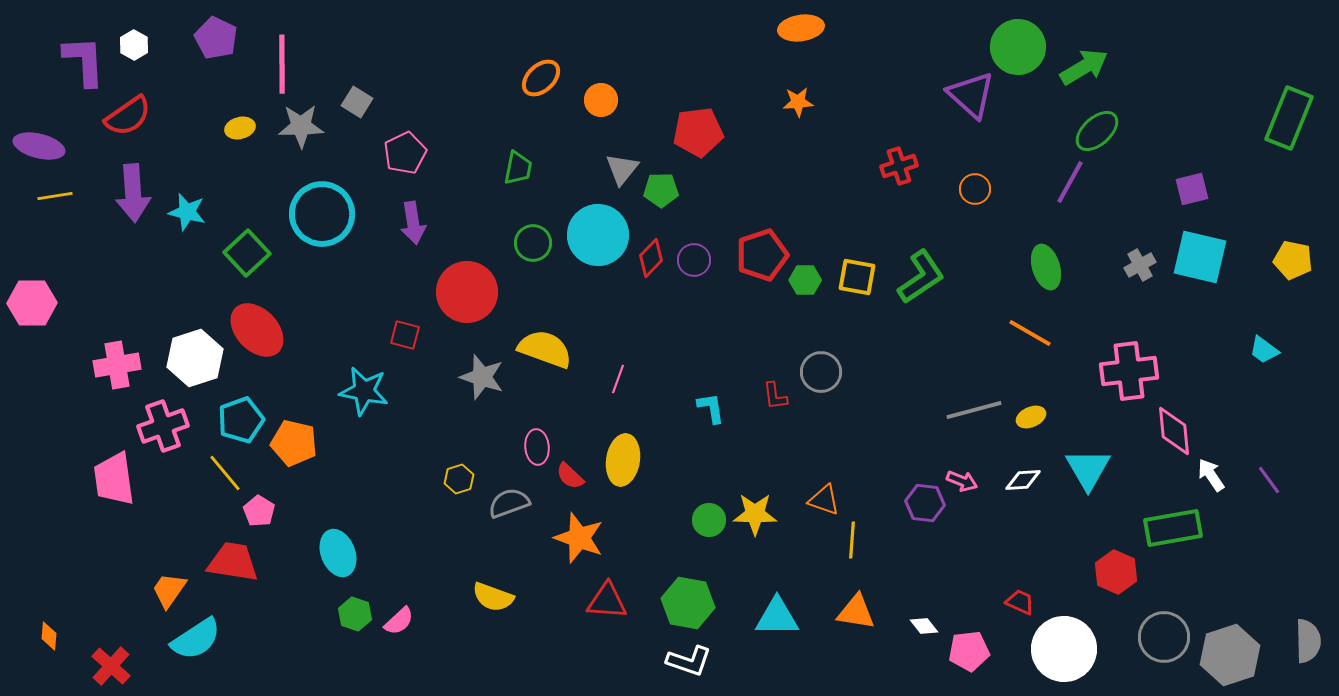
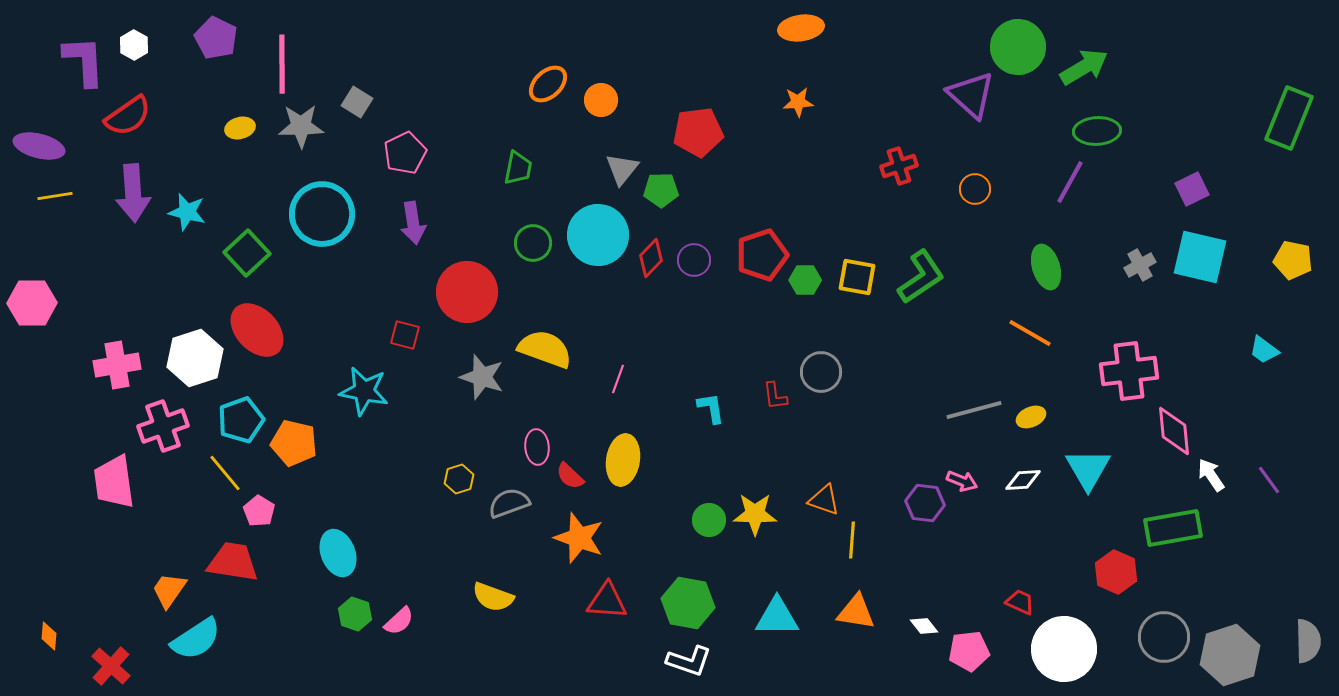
orange ellipse at (541, 78): moved 7 px right, 6 px down
green ellipse at (1097, 131): rotated 39 degrees clockwise
purple square at (1192, 189): rotated 12 degrees counterclockwise
pink trapezoid at (114, 479): moved 3 px down
